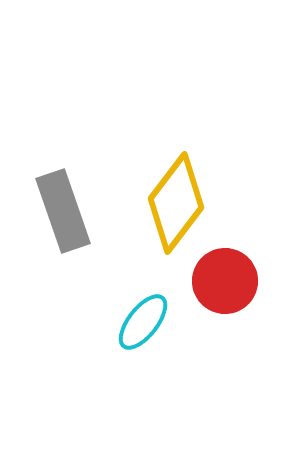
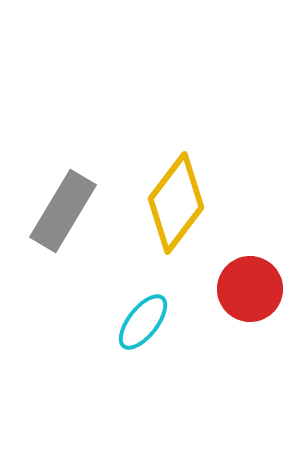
gray rectangle: rotated 50 degrees clockwise
red circle: moved 25 px right, 8 px down
